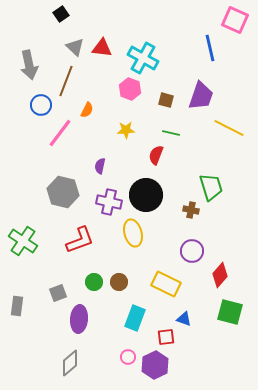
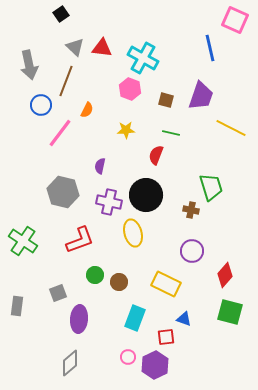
yellow line at (229, 128): moved 2 px right
red diamond at (220, 275): moved 5 px right
green circle at (94, 282): moved 1 px right, 7 px up
